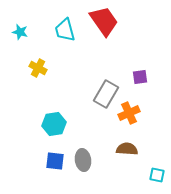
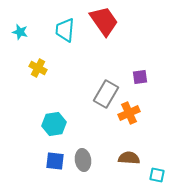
cyan trapezoid: rotated 20 degrees clockwise
brown semicircle: moved 2 px right, 9 px down
